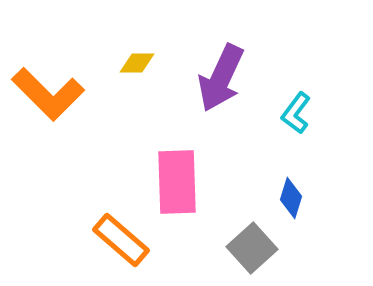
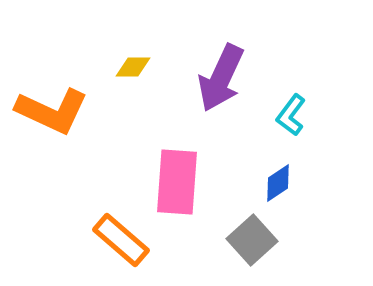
yellow diamond: moved 4 px left, 4 px down
orange L-shape: moved 4 px right, 17 px down; rotated 20 degrees counterclockwise
cyan L-shape: moved 5 px left, 2 px down
pink rectangle: rotated 6 degrees clockwise
blue diamond: moved 13 px left, 15 px up; rotated 39 degrees clockwise
gray square: moved 8 px up
